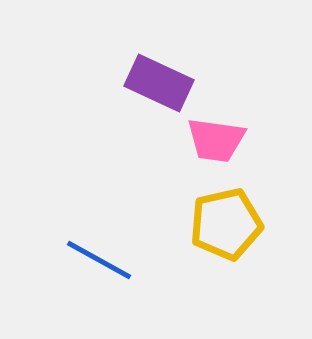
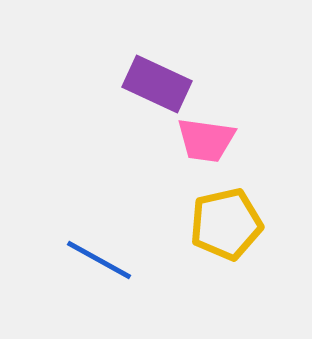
purple rectangle: moved 2 px left, 1 px down
pink trapezoid: moved 10 px left
